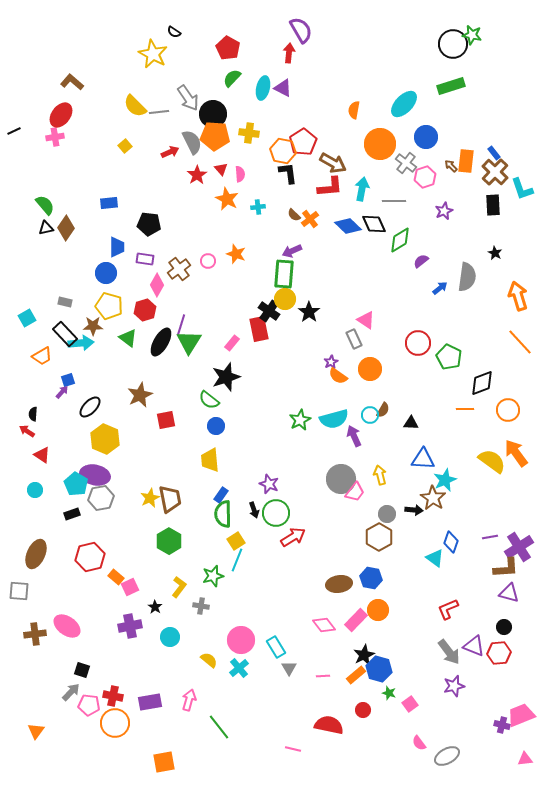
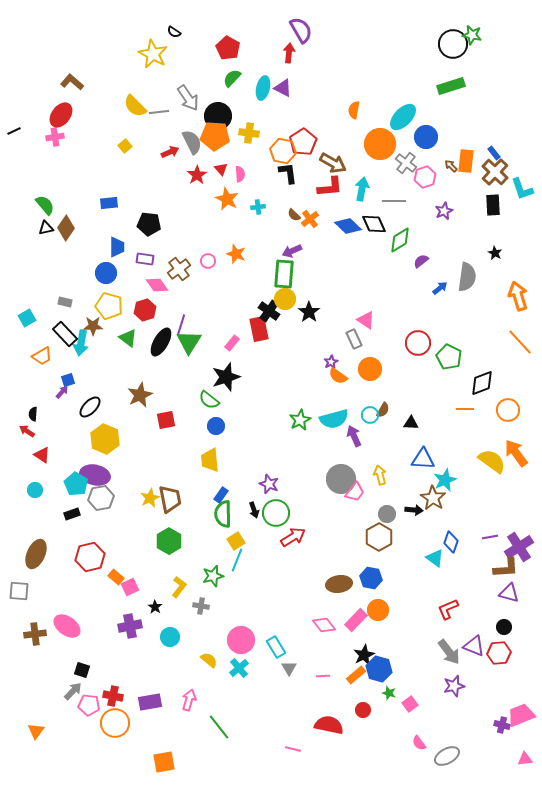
cyan ellipse at (404, 104): moved 1 px left, 13 px down
black circle at (213, 114): moved 5 px right, 2 px down
pink diamond at (157, 285): rotated 65 degrees counterclockwise
cyan arrow at (81, 343): rotated 105 degrees clockwise
gray arrow at (71, 692): moved 2 px right, 1 px up
